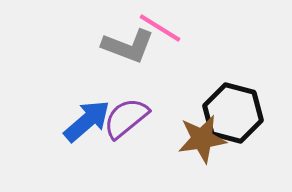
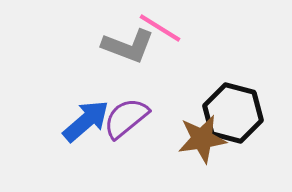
blue arrow: moved 1 px left
